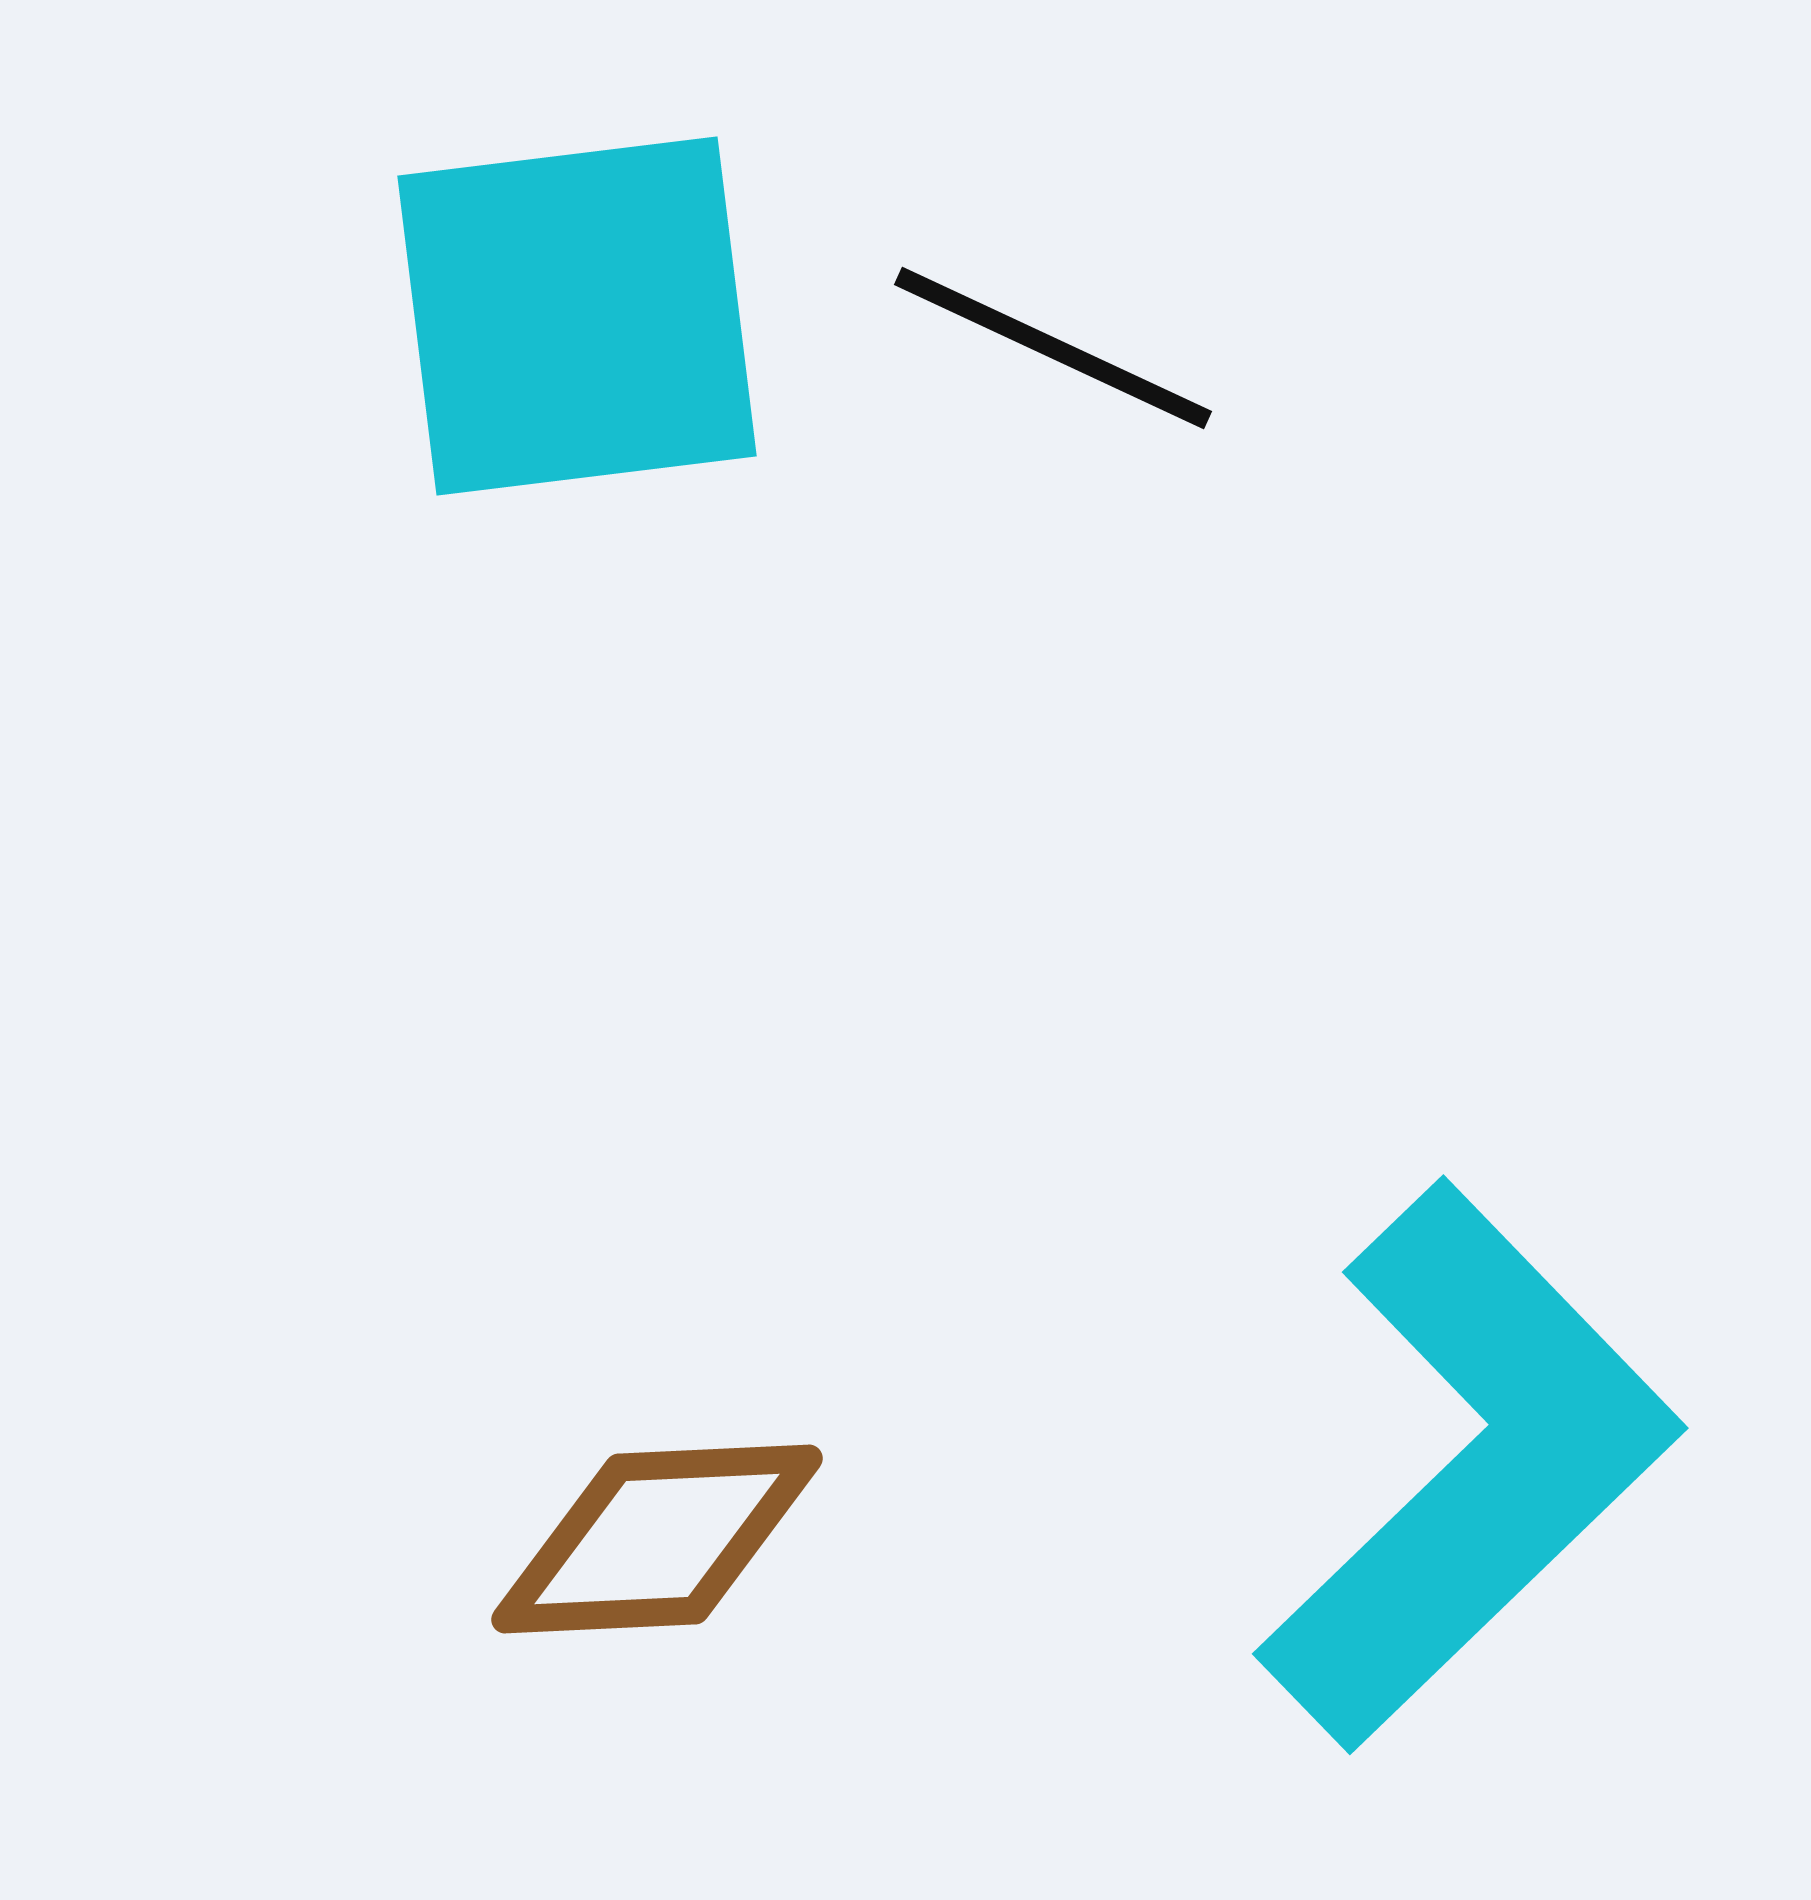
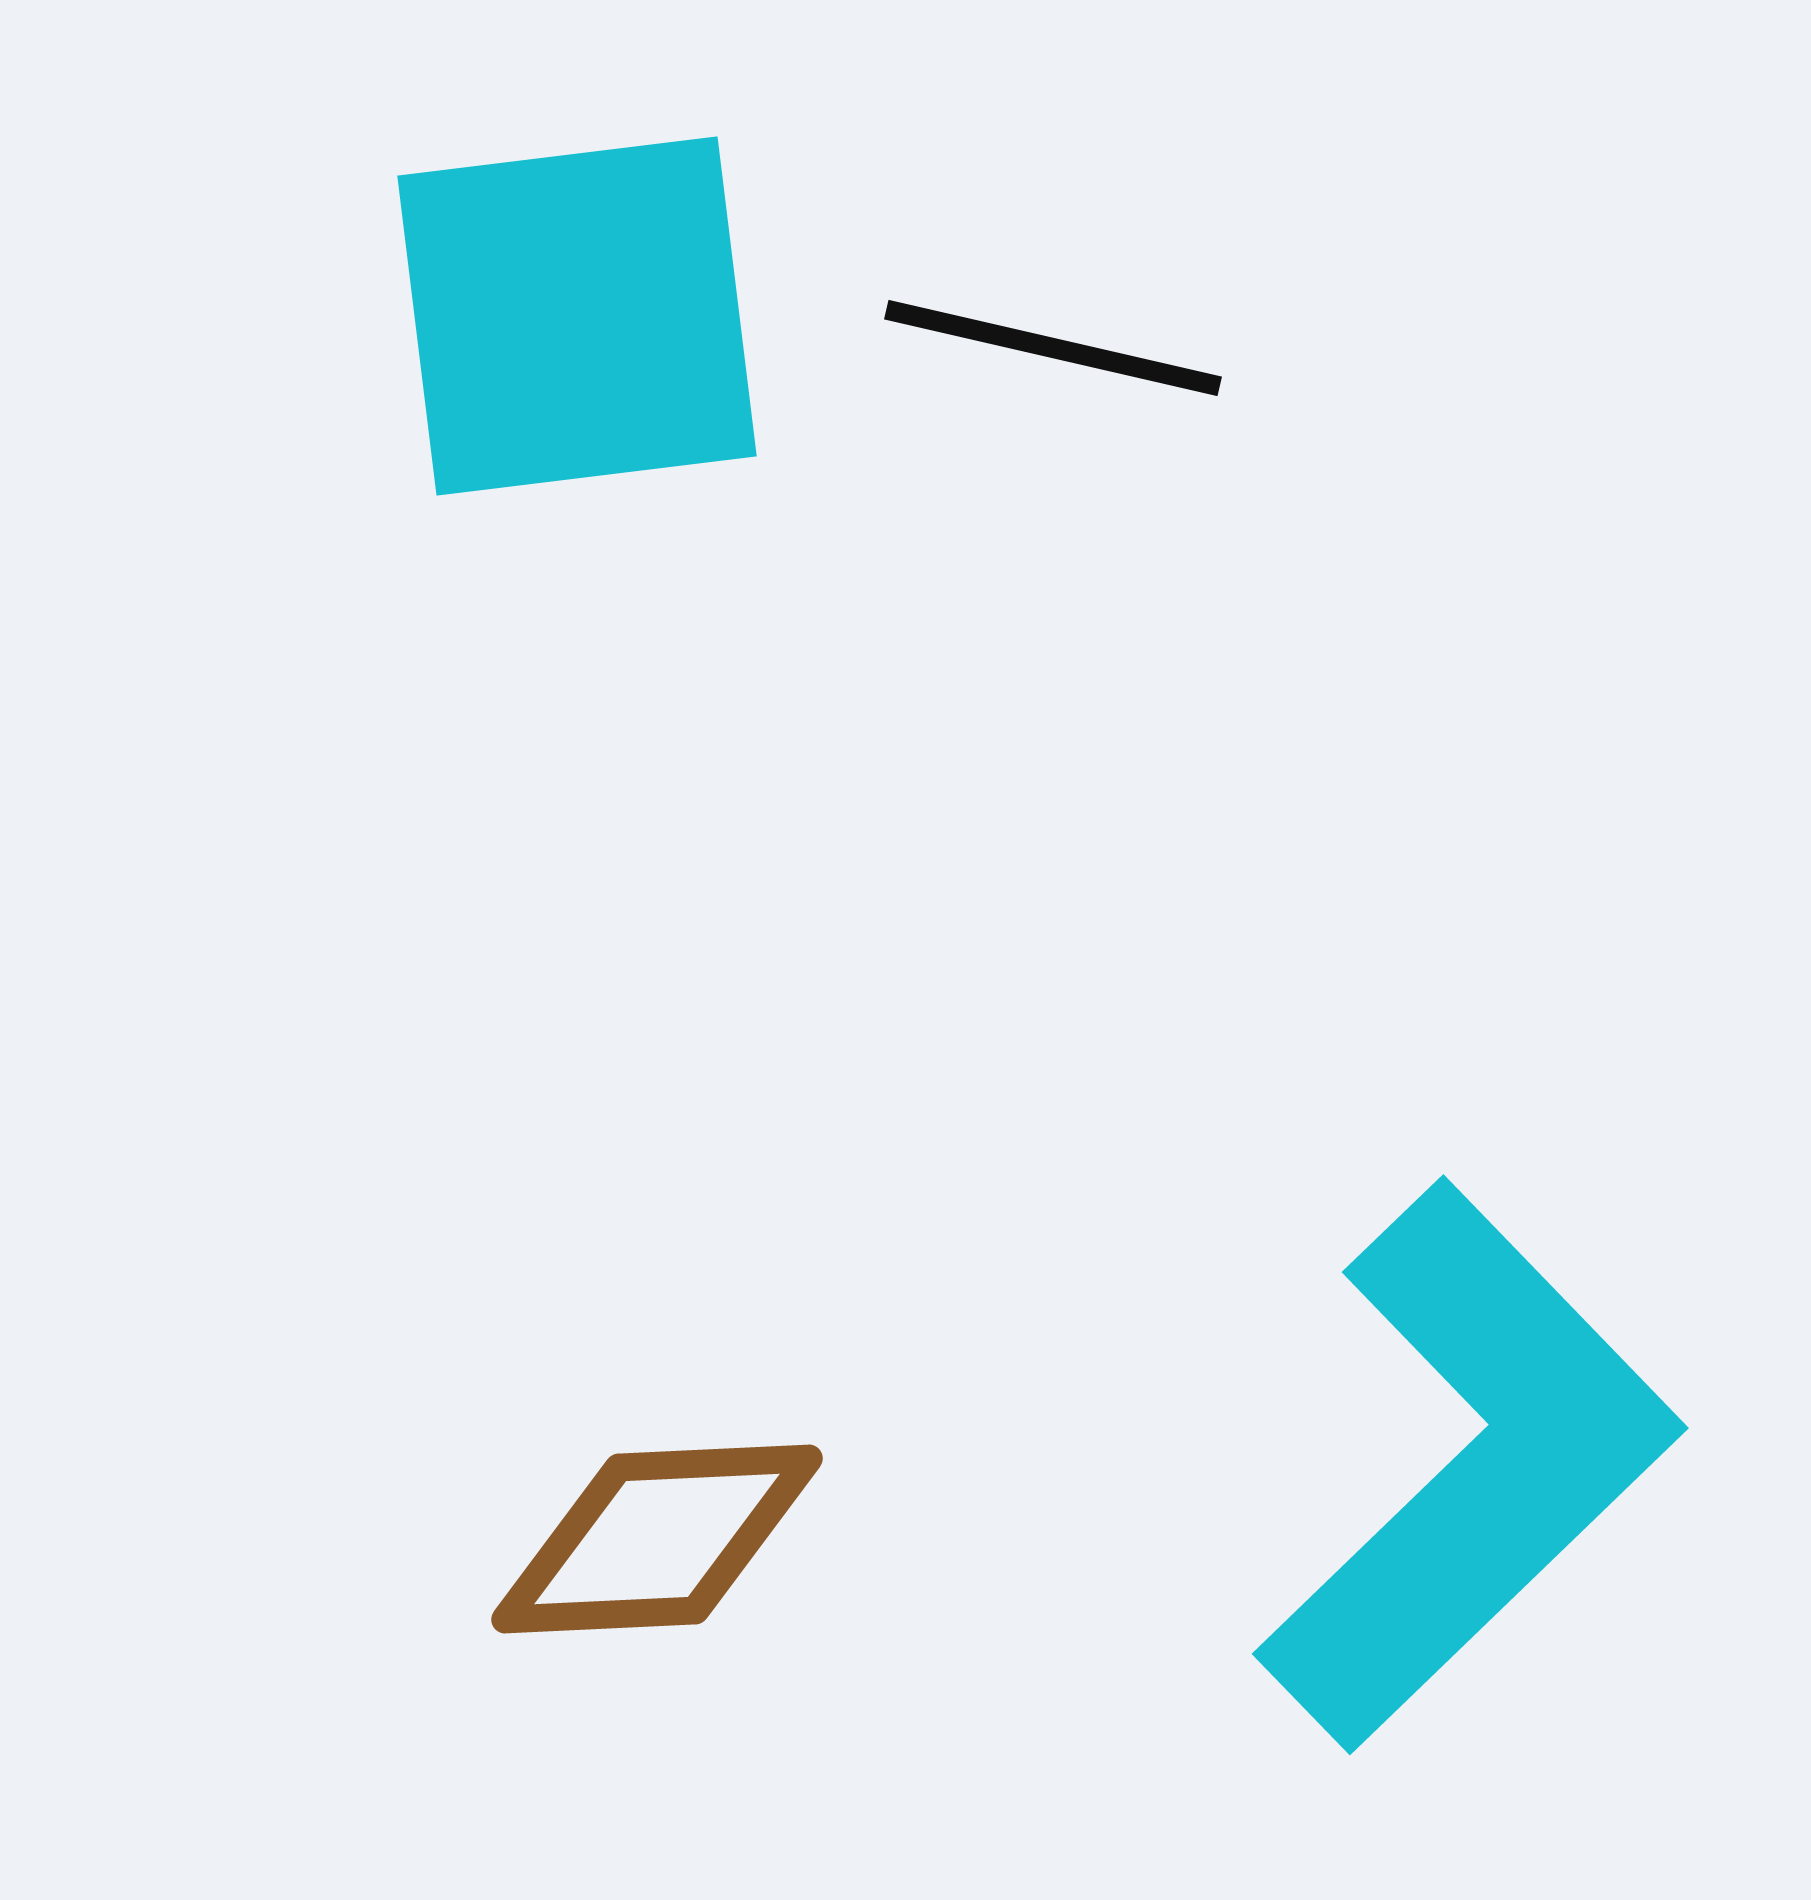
black line: rotated 12 degrees counterclockwise
